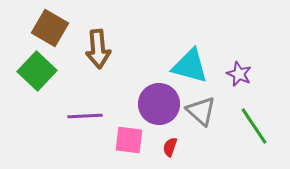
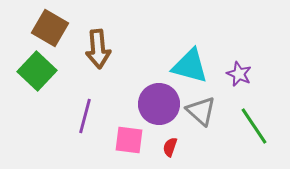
purple line: rotated 72 degrees counterclockwise
